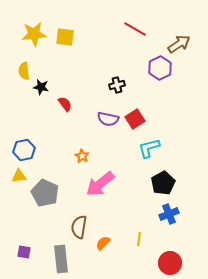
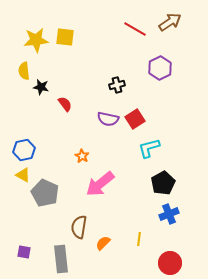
yellow star: moved 2 px right, 6 px down
brown arrow: moved 9 px left, 22 px up
yellow triangle: moved 4 px right, 1 px up; rotated 35 degrees clockwise
